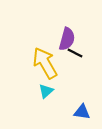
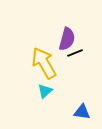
black line: rotated 49 degrees counterclockwise
yellow arrow: moved 1 px left
cyan triangle: moved 1 px left
